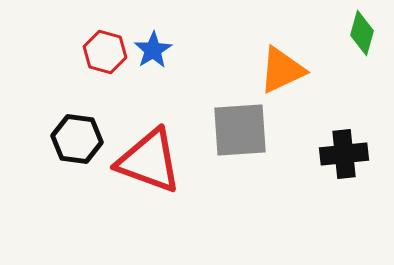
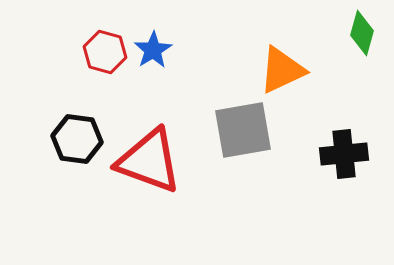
gray square: moved 3 px right; rotated 6 degrees counterclockwise
